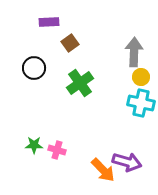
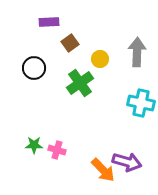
gray arrow: moved 3 px right
yellow circle: moved 41 px left, 18 px up
